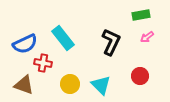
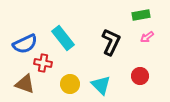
brown triangle: moved 1 px right, 1 px up
